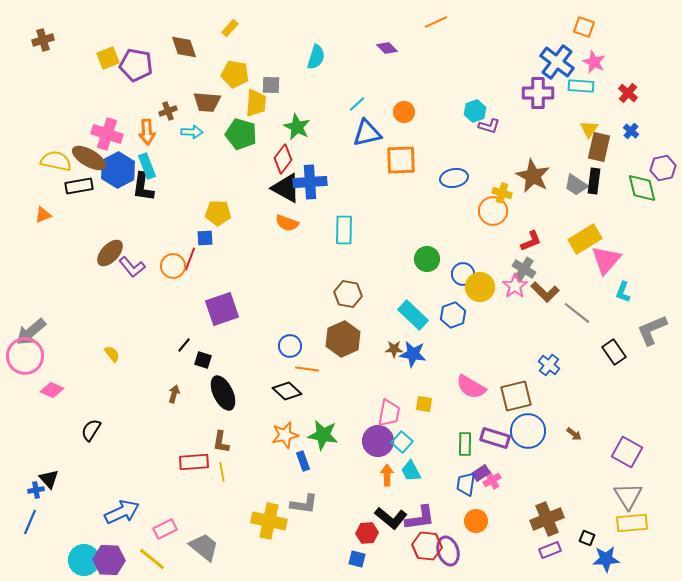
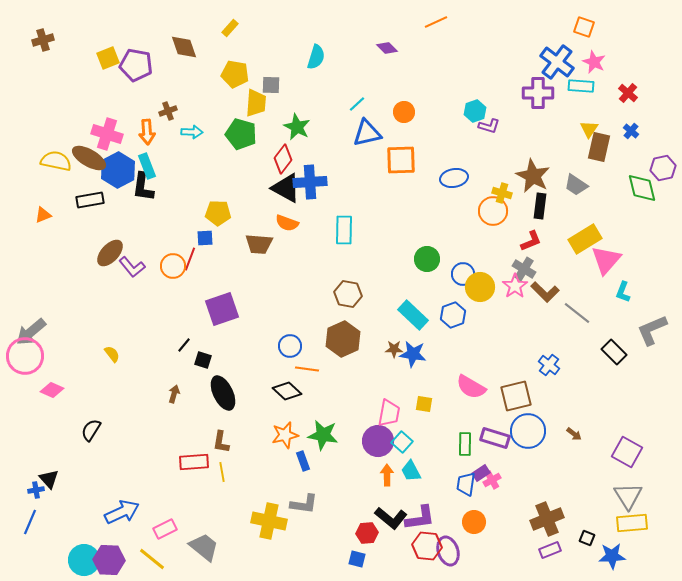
brown trapezoid at (207, 102): moved 52 px right, 142 px down
black rectangle at (594, 181): moved 54 px left, 25 px down
black rectangle at (79, 186): moved 11 px right, 14 px down
black rectangle at (614, 352): rotated 10 degrees counterclockwise
orange circle at (476, 521): moved 2 px left, 1 px down
blue star at (606, 559): moved 6 px right, 3 px up
